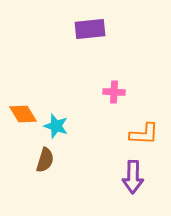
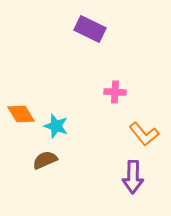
purple rectangle: rotated 32 degrees clockwise
pink cross: moved 1 px right
orange diamond: moved 2 px left
orange L-shape: rotated 48 degrees clockwise
brown semicircle: rotated 130 degrees counterclockwise
